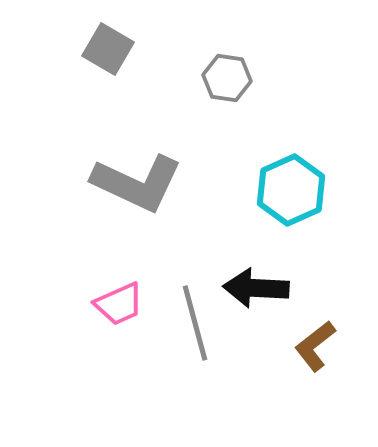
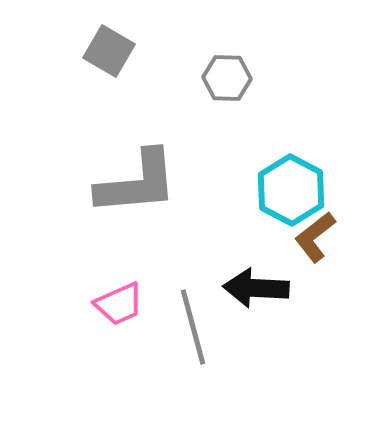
gray square: moved 1 px right, 2 px down
gray hexagon: rotated 6 degrees counterclockwise
gray L-shape: rotated 30 degrees counterclockwise
cyan hexagon: rotated 8 degrees counterclockwise
gray line: moved 2 px left, 4 px down
brown L-shape: moved 109 px up
